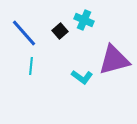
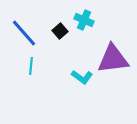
purple triangle: moved 1 px left, 1 px up; rotated 8 degrees clockwise
